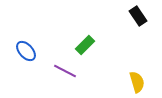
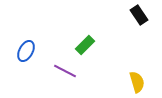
black rectangle: moved 1 px right, 1 px up
blue ellipse: rotated 70 degrees clockwise
